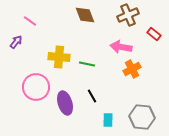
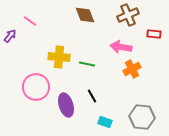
red rectangle: rotated 32 degrees counterclockwise
purple arrow: moved 6 px left, 6 px up
purple ellipse: moved 1 px right, 2 px down
cyan rectangle: moved 3 px left, 2 px down; rotated 72 degrees counterclockwise
